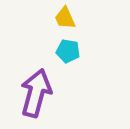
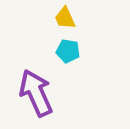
purple arrow: rotated 39 degrees counterclockwise
